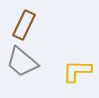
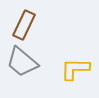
yellow L-shape: moved 2 px left, 2 px up
